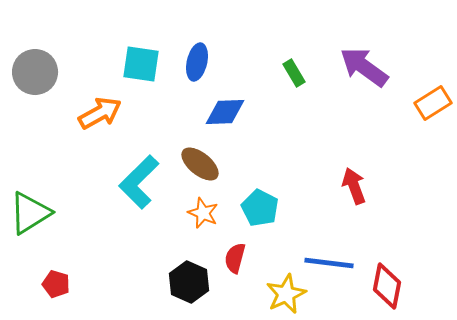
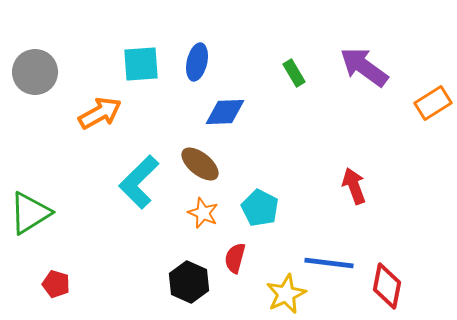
cyan square: rotated 12 degrees counterclockwise
